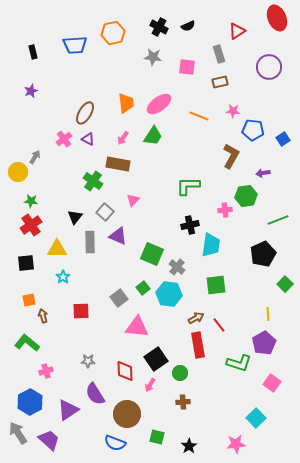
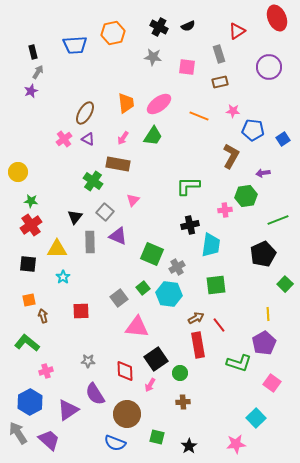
gray arrow at (35, 157): moved 3 px right, 85 px up
black square at (26, 263): moved 2 px right, 1 px down; rotated 12 degrees clockwise
gray cross at (177, 267): rotated 21 degrees clockwise
